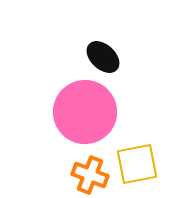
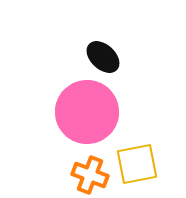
pink circle: moved 2 px right
